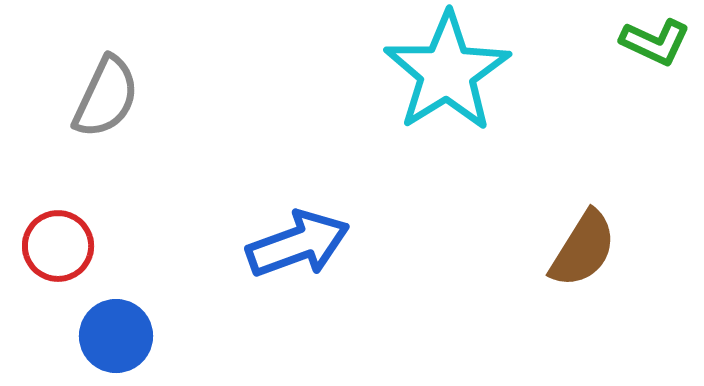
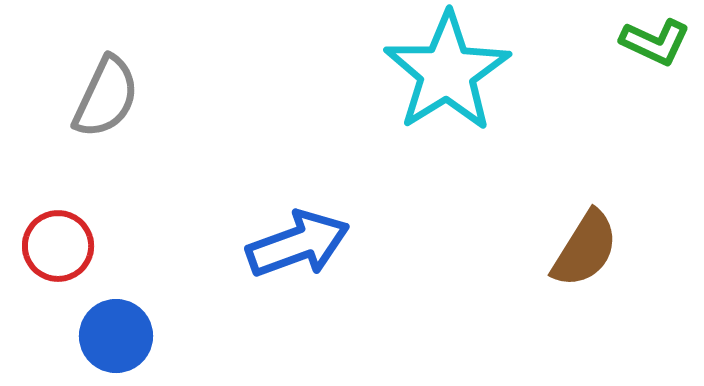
brown semicircle: moved 2 px right
